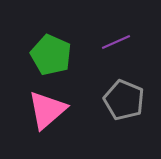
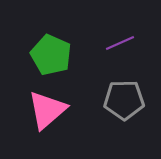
purple line: moved 4 px right, 1 px down
gray pentagon: rotated 24 degrees counterclockwise
